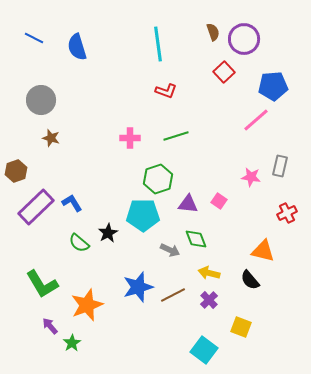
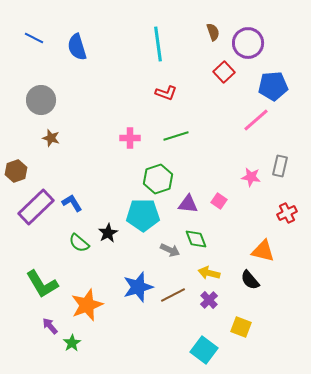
purple circle: moved 4 px right, 4 px down
red L-shape: moved 2 px down
